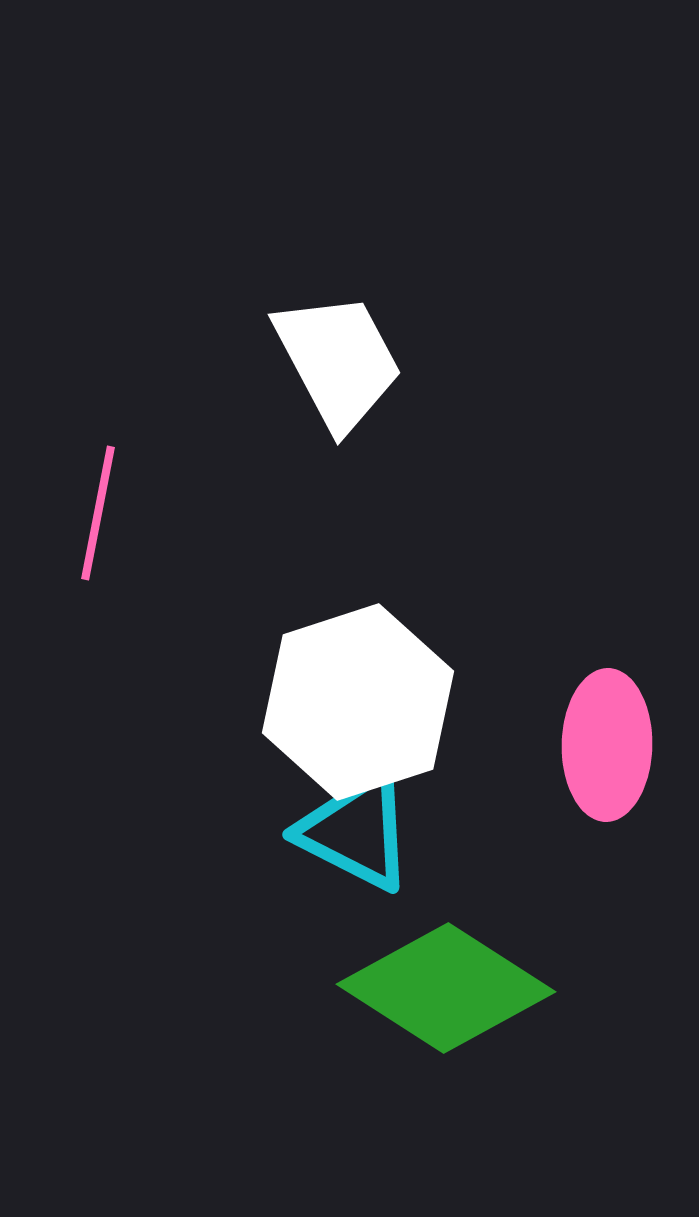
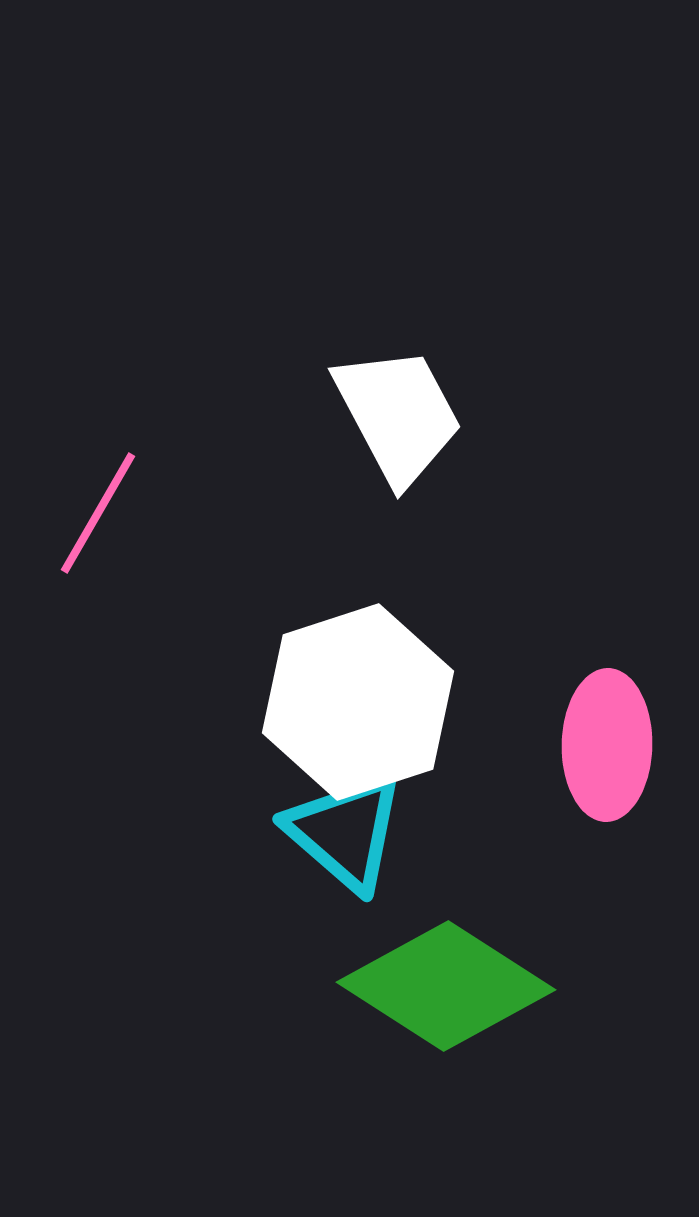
white trapezoid: moved 60 px right, 54 px down
pink line: rotated 19 degrees clockwise
cyan triangle: moved 11 px left, 1 px down; rotated 14 degrees clockwise
green diamond: moved 2 px up
